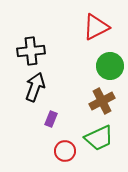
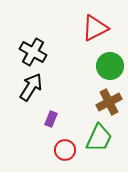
red triangle: moved 1 px left, 1 px down
black cross: moved 2 px right, 1 px down; rotated 36 degrees clockwise
black arrow: moved 4 px left; rotated 12 degrees clockwise
brown cross: moved 7 px right, 1 px down
green trapezoid: rotated 40 degrees counterclockwise
red circle: moved 1 px up
